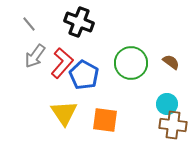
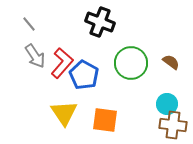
black cross: moved 21 px right
gray arrow: rotated 70 degrees counterclockwise
